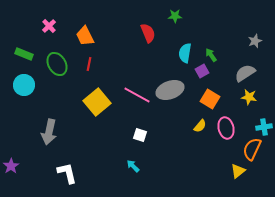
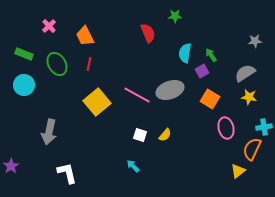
gray star: rotated 16 degrees clockwise
yellow semicircle: moved 35 px left, 9 px down
